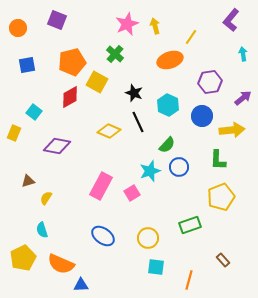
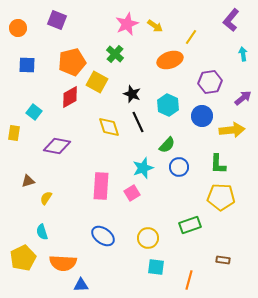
yellow arrow at (155, 26): rotated 140 degrees clockwise
blue square at (27, 65): rotated 12 degrees clockwise
black star at (134, 93): moved 2 px left, 1 px down
yellow diamond at (109, 131): moved 4 px up; rotated 50 degrees clockwise
yellow rectangle at (14, 133): rotated 14 degrees counterclockwise
green L-shape at (218, 160): moved 4 px down
cyan star at (150, 171): moved 7 px left, 3 px up
pink rectangle at (101, 186): rotated 24 degrees counterclockwise
yellow pentagon at (221, 197): rotated 24 degrees clockwise
cyan semicircle at (42, 230): moved 2 px down
brown rectangle at (223, 260): rotated 40 degrees counterclockwise
orange semicircle at (61, 264): moved 2 px right, 1 px up; rotated 20 degrees counterclockwise
